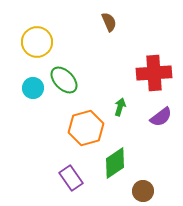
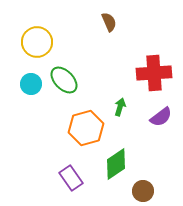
cyan circle: moved 2 px left, 4 px up
green diamond: moved 1 px right, 1 px down
